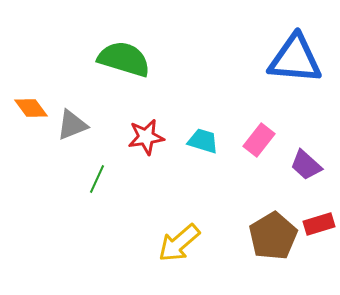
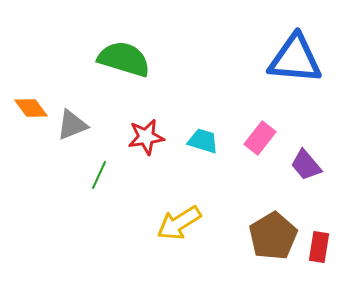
pink rectangle: moved 1 px right, 2 px up
purple trapezoid: rotated 8 degrees clockwise
green line: moved 2 px right, 4 px up
red rectangle: moved 23 px down; rotated 64 degrees counterclockwise
yellow arrow: moved 20 px up; rotated 9 degrees clockwise
